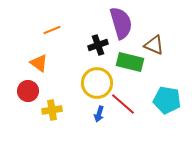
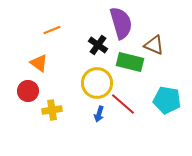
black cross: rotated 36 degrees counterclockwise
